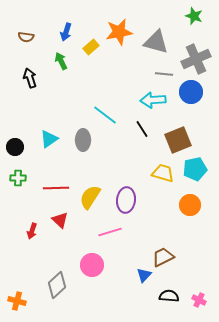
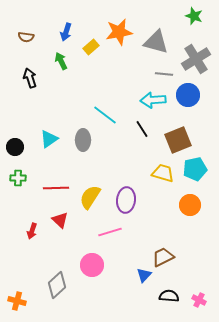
gray cross: rotated 8 degrees counterclockwise
blue circle: moved 3 px left, 3 px down
